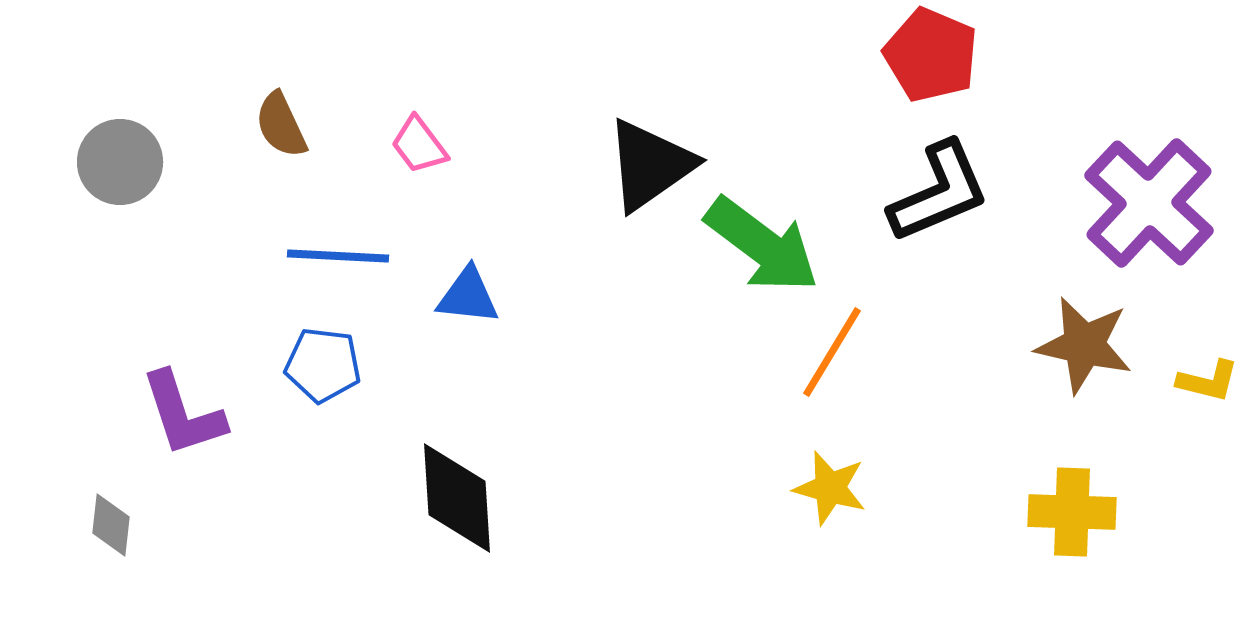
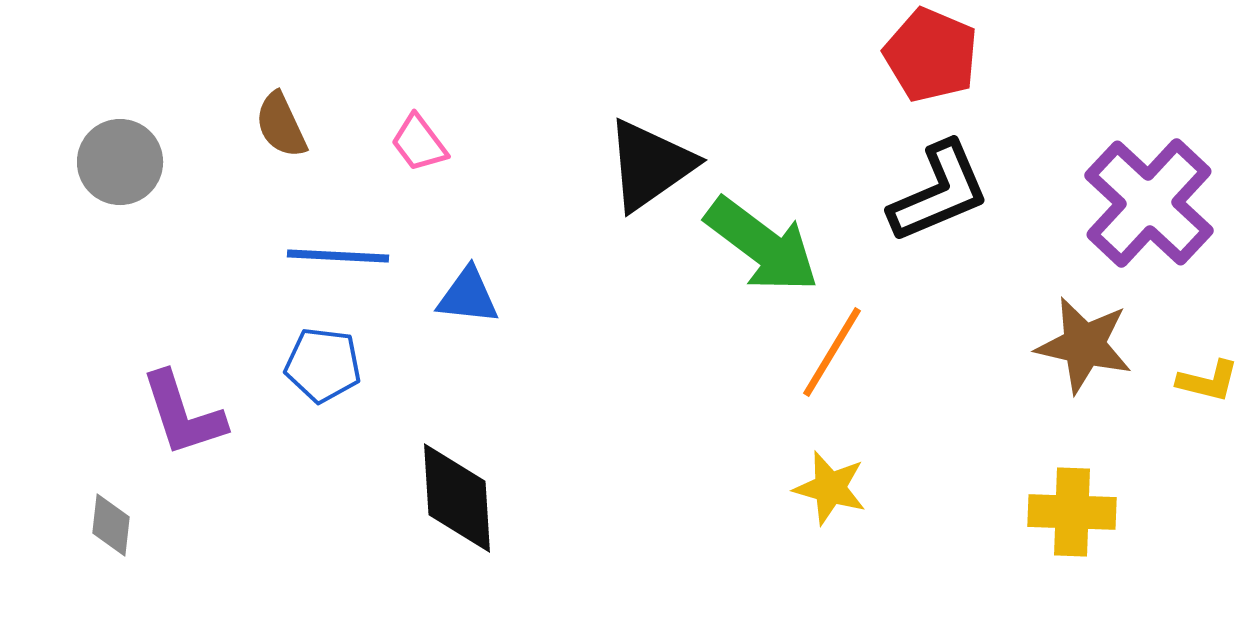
pink trapezoid: moved 2 px up
